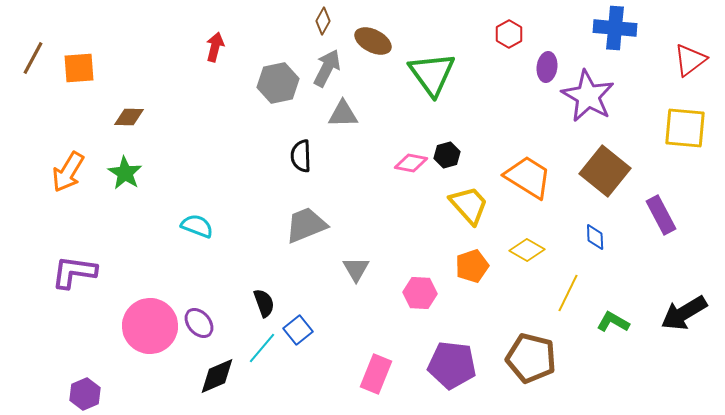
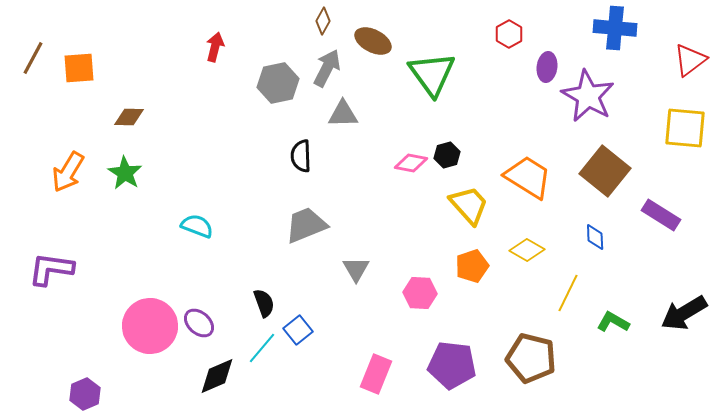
purple rectangle at (661, 215): rotated 30 degrees counterclockwise
purple L-shape at (74, 272): moved 23 px left, 3 px up
purple ellipse at (199, 323): rotated 8 degrees counterclockwise
